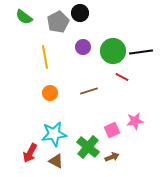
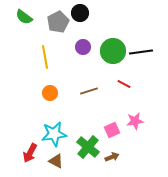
red line: moved 2 px right, 7 px down
